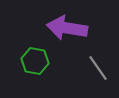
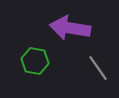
purple arrow: moved 3 px right
